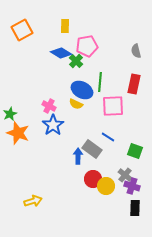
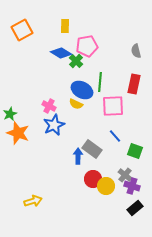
blue star: moved 1 px right; rotated 10 degrees clockwise
blue line: moved 7 px right, 1 px up; rotated 16 degrees clockwise
black rectangle: rotated 49 degrees clockwise
